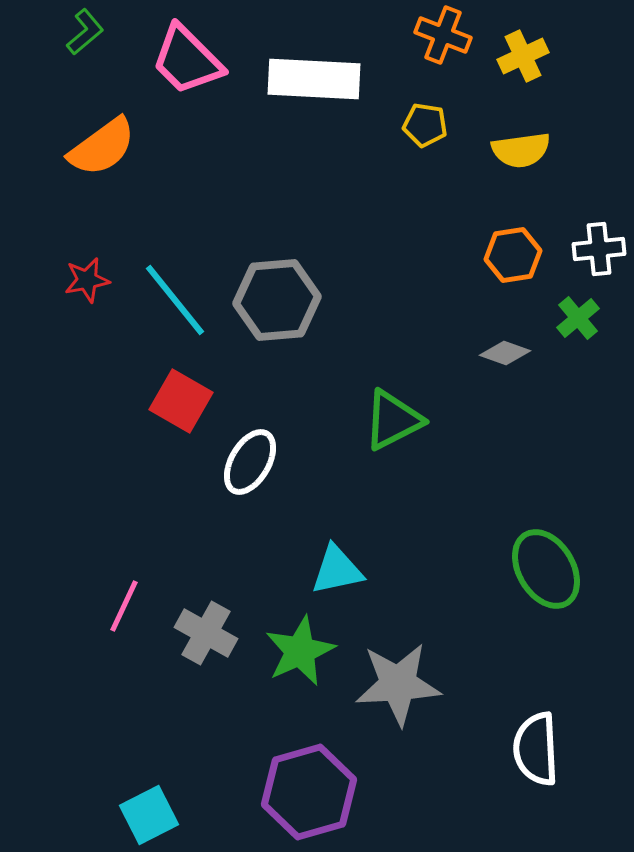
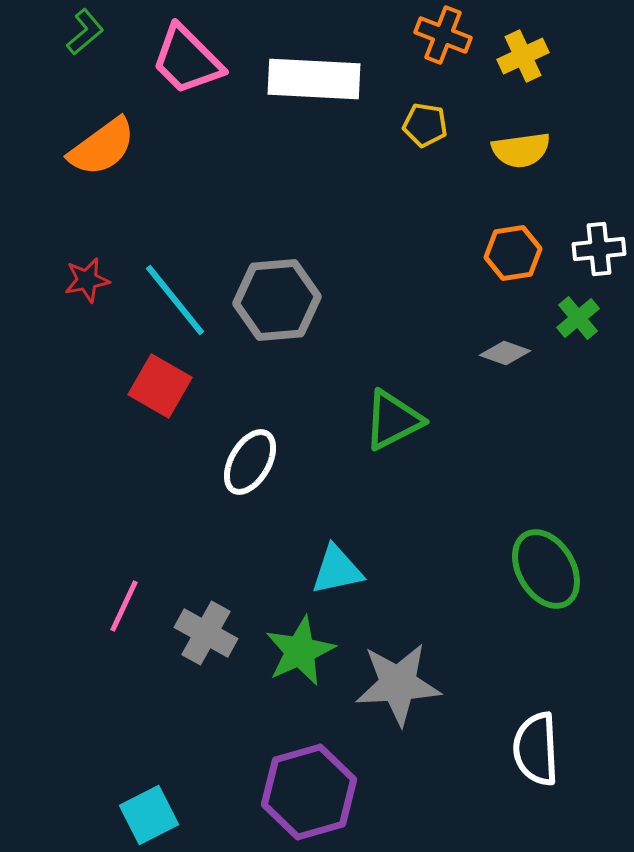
orange hexagon: moved 2 px up
red square: moved 21 px left, 15 px up
